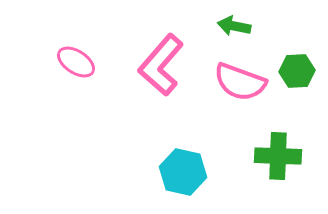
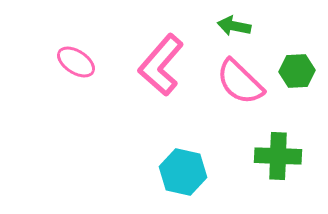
pink semicircle: rotated 24 degrees clockwise
